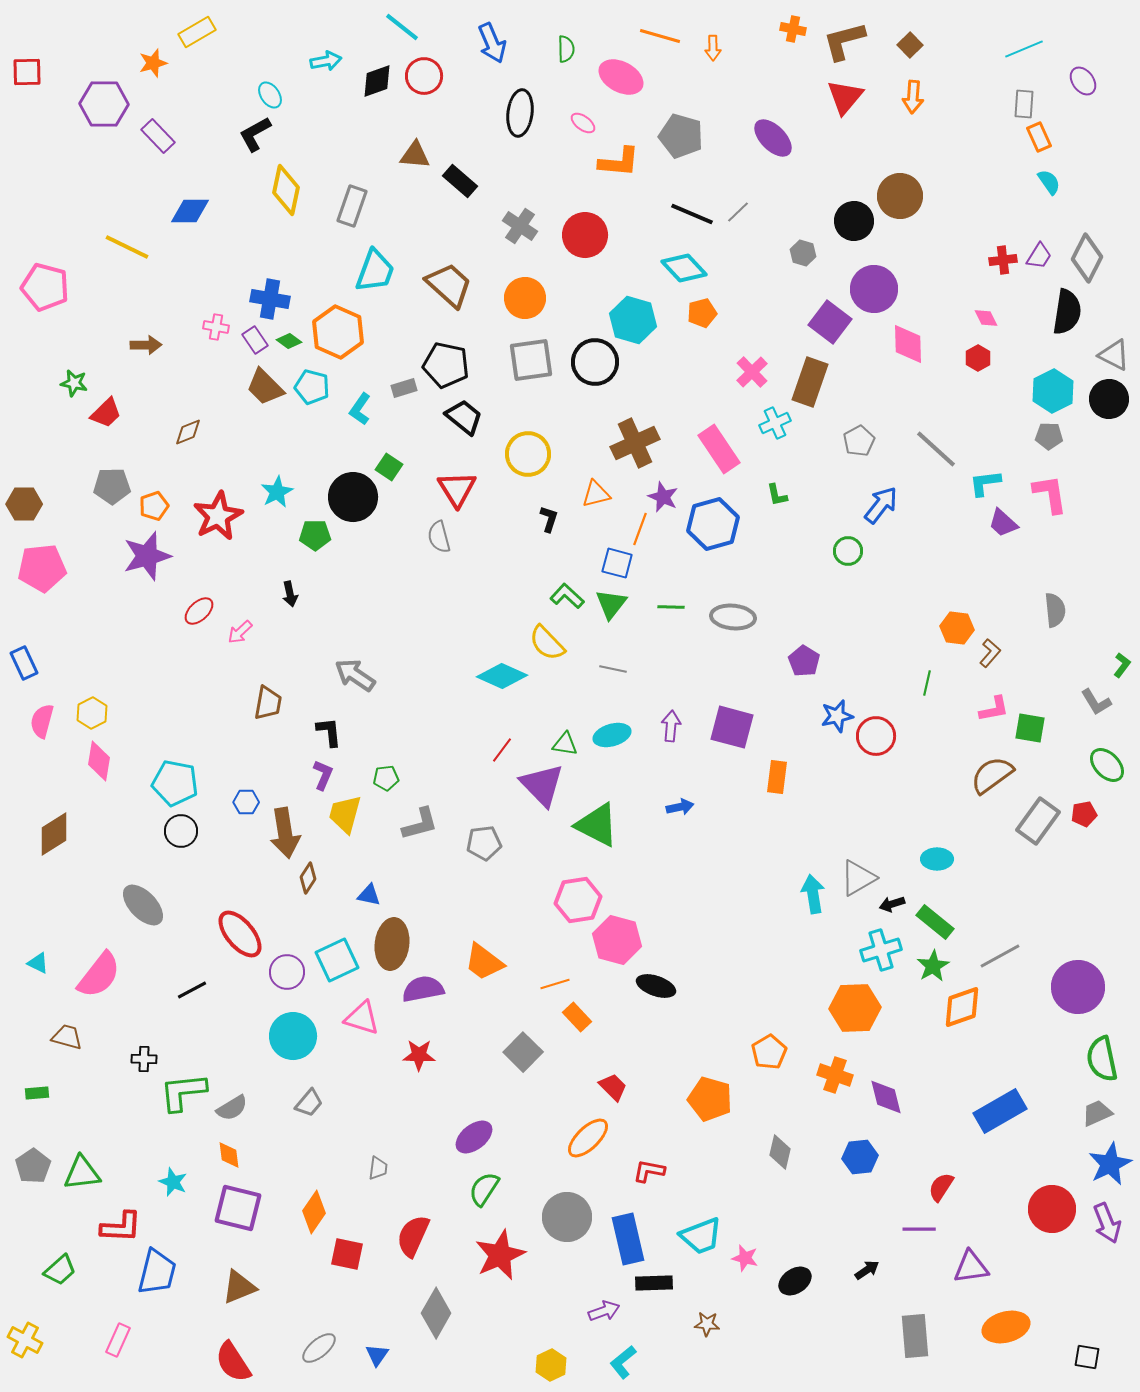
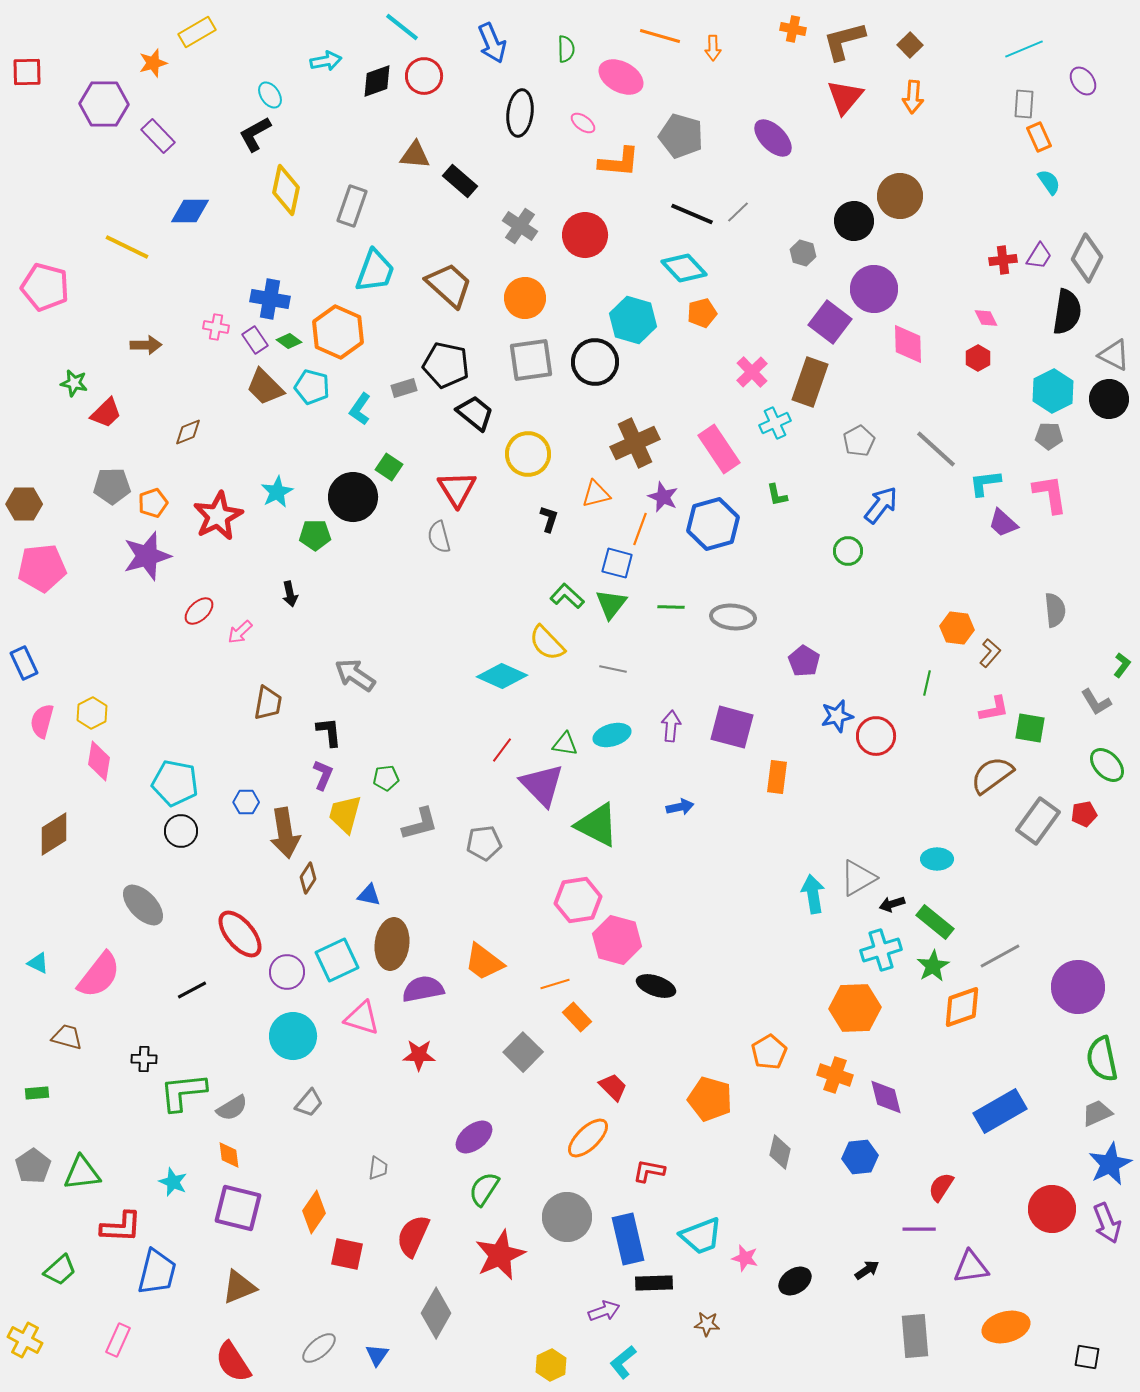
black trapezoid at (464, 417): moved 11 px right, 4 px up
orange pentagon at (154, 506): moved 1 px left, 3 px up
